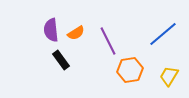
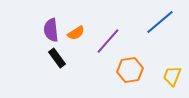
blue line: moved 3 px left, 12 px up
purple line: rotated 68 degrees clockwise
black rectangle: moved 4 px left, 2 px up
yellow trapezoid: moved 3 px right; rotated 10 degrees counterclockwise
